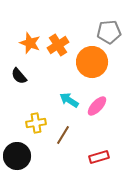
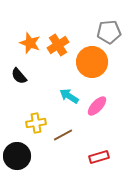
cyan arrow: moved 4 px up
brown line: rotated 30 degrees clockwise
